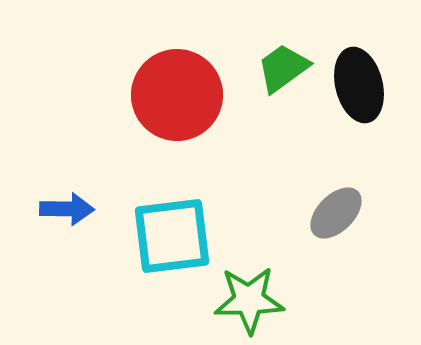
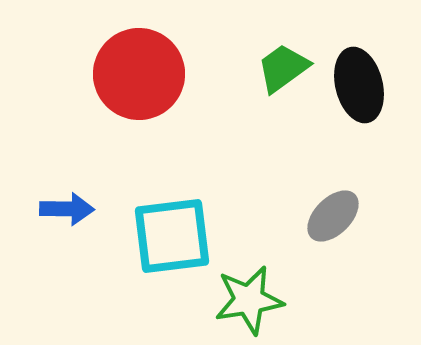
red circle: moved 38 px left, 21 px up
gray ellipse: moved 3 px left, 3 px down
green star: rotated 8 degrees counterclockwise
